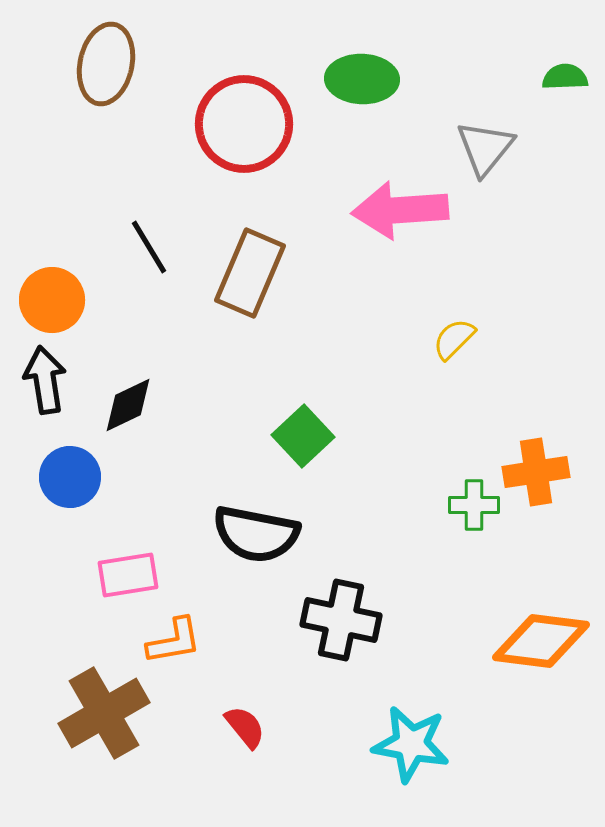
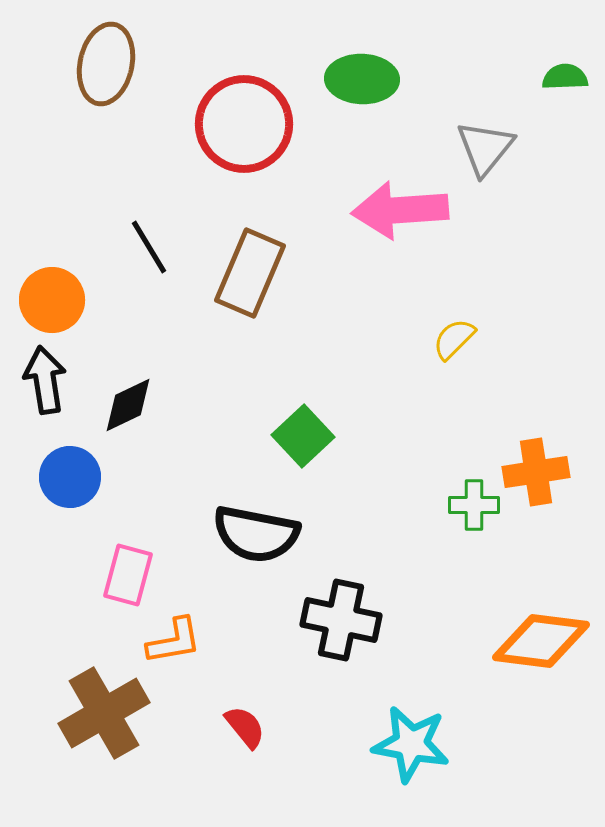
pink rectangle: rotated 66 degrees counterclockwise
